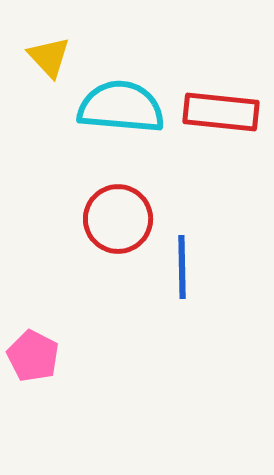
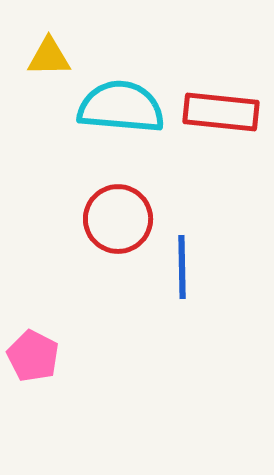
yellow triangle: rotated 48 degrees counterclockwise
